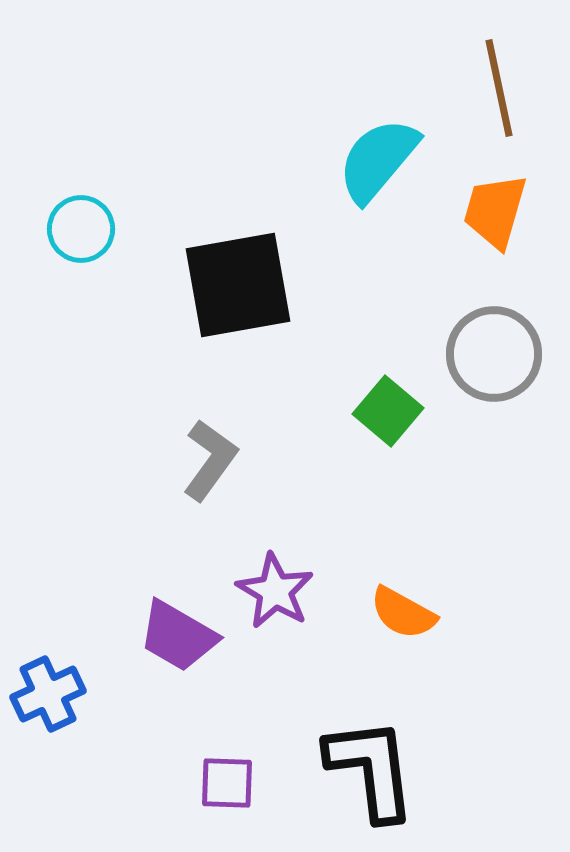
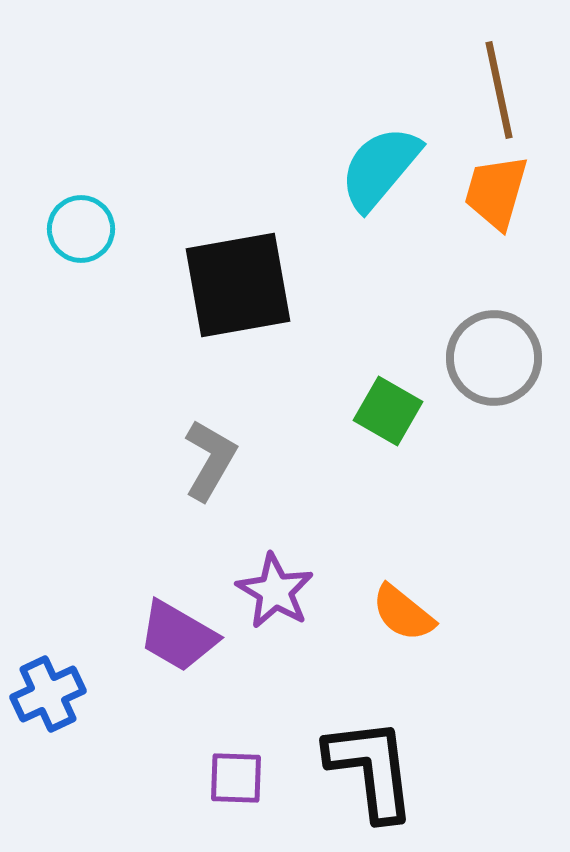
brown line: moved 2 px down
cyan semicircle: moved 2 px right, 8 px down
orange trapezoid: moved 1 px right, 19 px up
gray circle: moved 4 px down
green square: rotated 10 degrees counterclockwise
gray L-shape: rotated 6 degrees counterclockwise
orange semicircle: rotated 10 degrees clockwise
purple square: moved 9 px right, 5 px up
